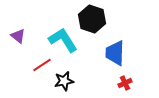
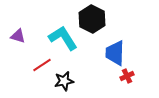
black hexagon: rotated 8 degrees clockwise
purple triangle: rotated 21 degrees counterclockwise
cyan L-shape: moved 2 px up
red cross: moved 2 px right, 7 px up
